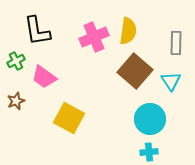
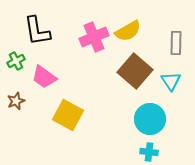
yellow semicircle: rotated 52 degrees clockwise
yellow square: moved 1 px left, 3 px up
cyan cross: rotated 12 degrees clockwise
